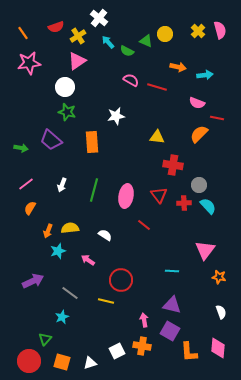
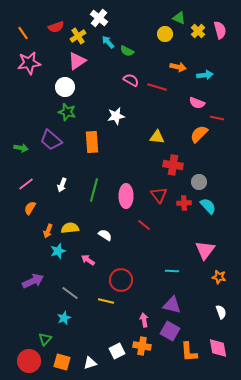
green triangle at (146, 41): moved 33 px right, 23 px up
gray circle at (199, 185): moved 3 px up
pink ellipse at (126, 196): rotated 10 degrees counterclockwise
cyan star at (62, 317): moved 2 px right, 1 px down
pink diamond at (218, 348): rotated 15 degrees counterclockwise
